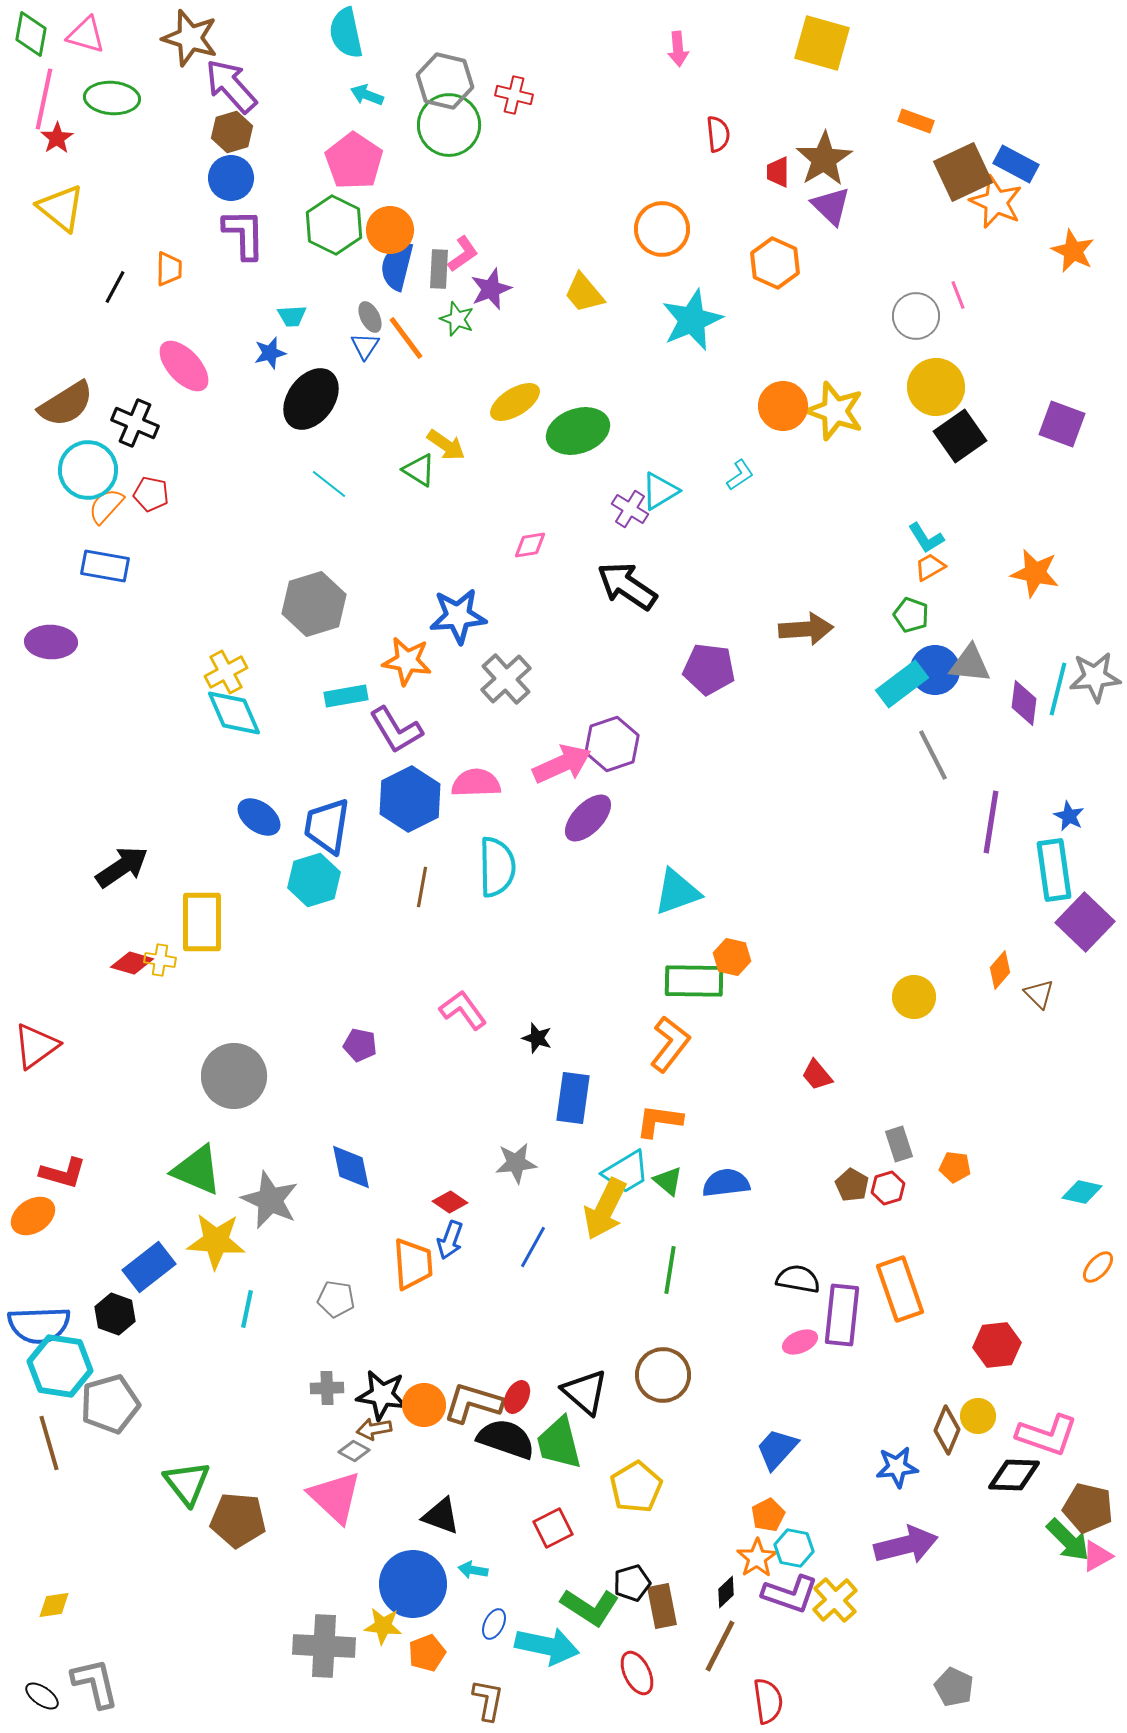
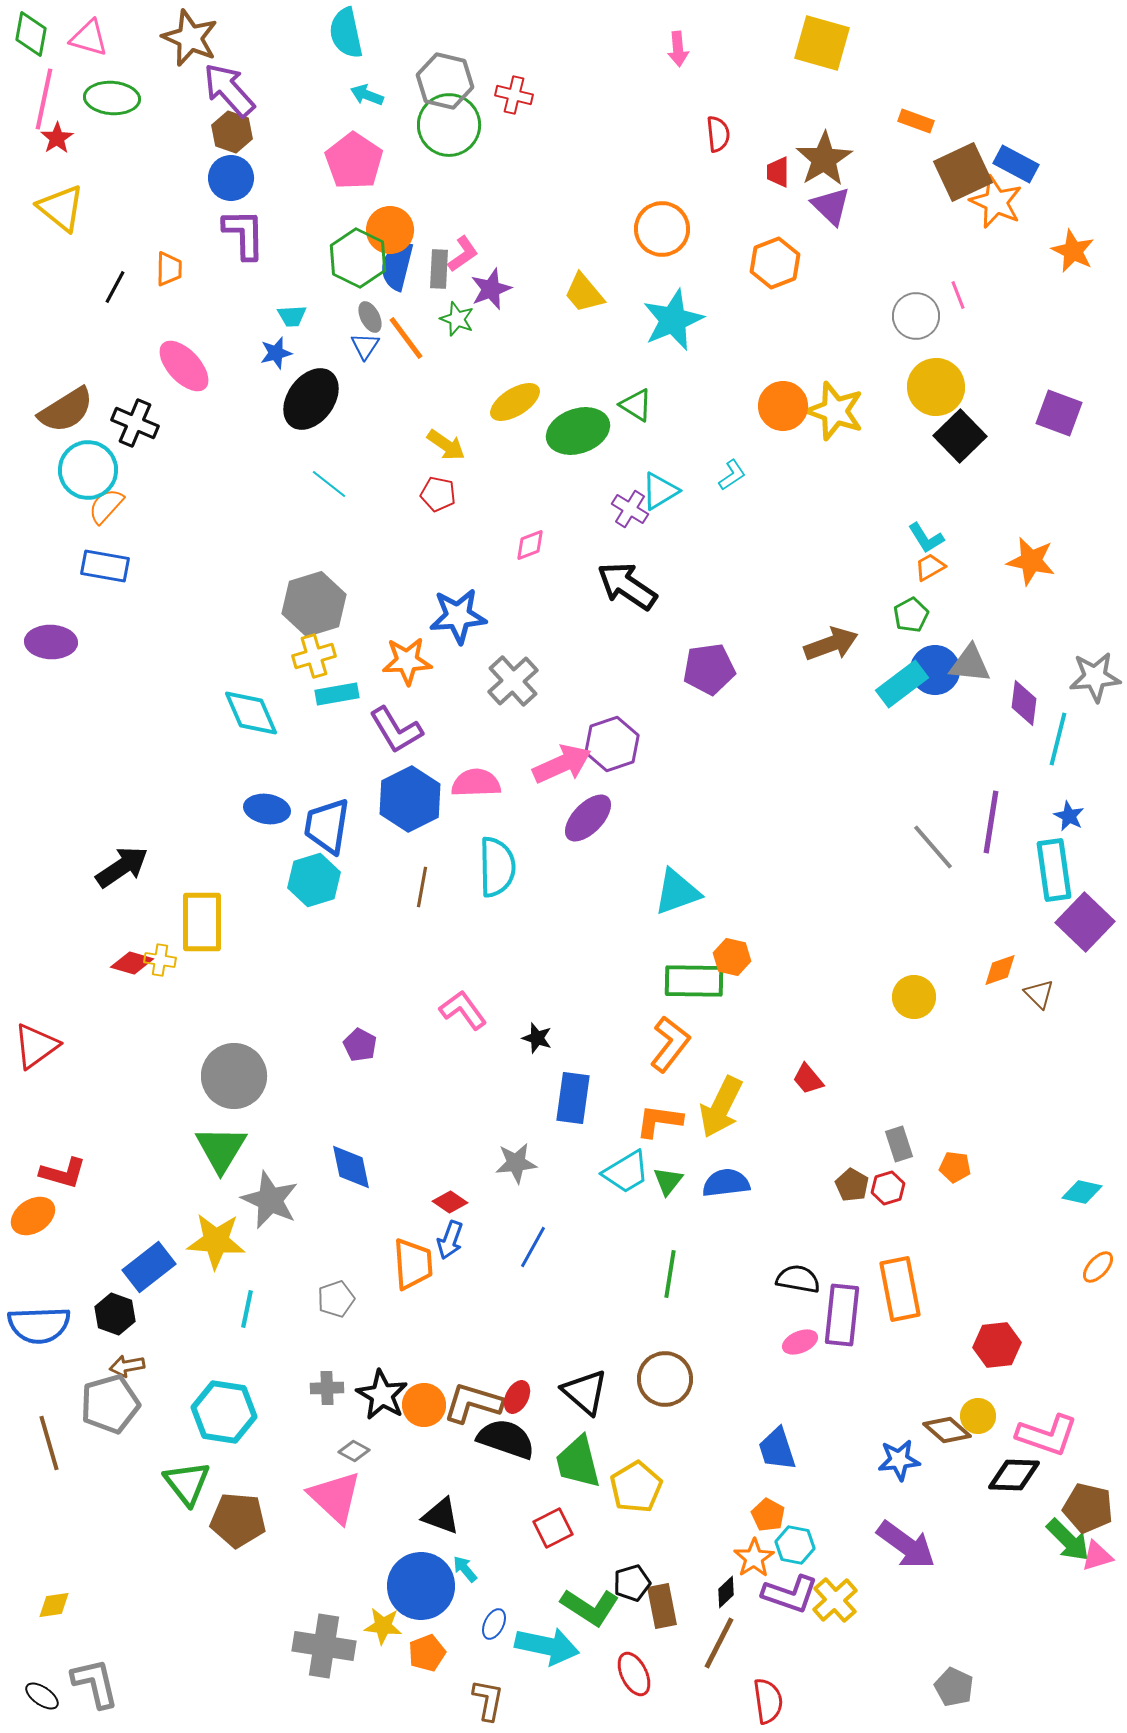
pink triangle at (86, 35): moved 3 px right, 3 px down
brown star at (190, 38): rotated 6 degrees clockwise
purple arrow at (231, 86): moved 2 px left, 4 px down
brown hexagon at (232, 132): rotated 24 degrees counterclockwise
green hexagon at (334, 225): moved 24 px right, 33 px down
orange hexagon at (775, 263): rotated 15 degrees clockwise
cyan star at (692, 320): moved 19 px left
blue star at (270, 353): moved 6 px right
brown semicircle at (66, 404): moved 6 px down
purple square at (1062, 424): moved 3 px left, 11 px up
black square at (960, 436): rotated 9 degrees counterclockwise
green triangle at (419, 470): moved 217 px right, 65 px up
cyan L-shape at (740, 475): moved 8 px left
red pentagon at (151, 494): moved 287 px right
pink diamond at (530, 545): rotated 12 degrees counterclockwise
orange star at (1035, 573): moved 4 px left, 12 px up
green pentagon at (911, 615): rotated 24 degrees clockwise
brown arrow at (806, 629): moved 25 px right, 15 px down; rotated 16 degrees counterclockwise
orange star at (407, 661): rotated 12 degrees counterclockwise
purple pentagon at (709, 669): rotated 15 degrees counterclockwise
yellow cross at (226, 672): moved 88 px right, 16 px up; rotated 12 degrees clockwise
gray cross at (506, 679): moved 7 px right, 2 px down
cyan line at (1058, 689): moved 50 px down
cyan rectangle at (346, 696): moved 9 px left, 2 px up
cyan diamond at (234, 713): moved 17 px right
gray line at (933, 755): moved 92 px down; rotated 14 degrees counterclockwise
blue ellipse at (259, 817): moved 8 px right, 8 px up; rotated 27 degrees counterclockwise
orange diamond at (1000, 970): rotated 30 degrees clockwise
purple pentagon at (360, 1045): rotated 16 degrees clockwise
red trapezoid at (817, 1075): moved 9 px left, 4 px down
green triangle at (197, 1170): moved 24 px right, 21 px up; rotated 38 degrees clockwise
green triangle at (668, 1181): rotated 28 degrees clockwise
yellow arrow at (605, 1209): moved 116 px right, 102 px up
green line at (670, 1270): moved 4 px down
orange rectangle at (900, 1289): rotated 8 degrees clockwise
gray pentagon at (336, 1299): rotated 27 degrees counterclockwise
cyan hexagon at (60, 1366): moved 164 px right, 46 px down
brown circle at (663, 1375): moved 2 px right, 4 px down
black star at (382, 1395): rotated 21 degrees clockwise
brown arrow at (374, 1429): moved 247 px left, 63 px up
brown diamond at (947, 1430): rotated 72 degrees counterclockwise
green trapezoid at (559, 1443): moved 19 px right, 19 px down
blue trapezoid at (777, 1449): rotated 60 degrees counterclockwise
blue star at (897, 1467): moved 2 px right, 7 px up
orange pentagon at (768, 1515): rotated 16 degrees counterclockwise
purple arrow at (906, 1545): rotated 50 degrees clockwise
cyan hexagon at (794, 1548): moved 1 px right, 3 px up
pink triangle at (1097, 1556): rotated 12 degrees clockwise
orange star at (757, 1558): moved 3 px left
cyan arrow at (473, 1570): moved 8 px left, 1 px up; rotated 40 degrees clockwise
blue circle at (413, 1584): moved 8 px right, 2 px down
gray cross at (324, 1646): rotated 6 degrees clockwise
brown line at (720, 1646): moved 1 px left, 3 px up
red ellipse at (637, 1673): moved 3 px left, 1 px down
